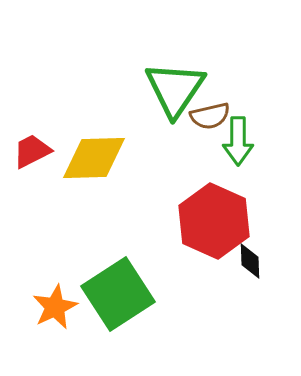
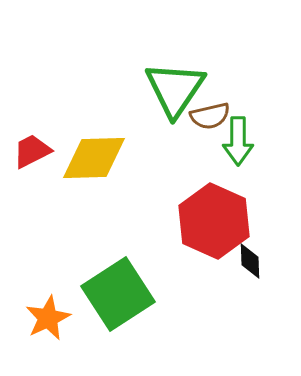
orange star: moved 7 px left, 11 px down
